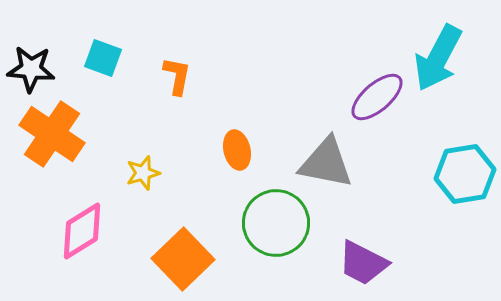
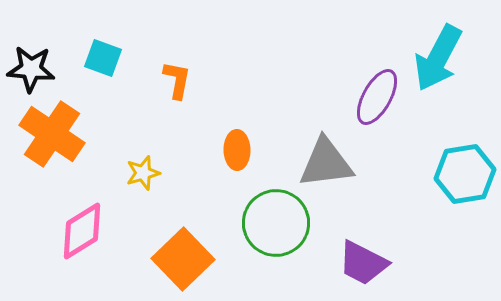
orange L-shape: moved 4 px down
purple ellipse: rotated 20 degrees counterclockwise
orange ellipse: rotated 12 degrees clockwise
gray triangle: rotated 18 degrees counterclockwise
